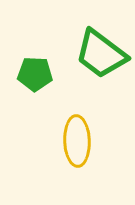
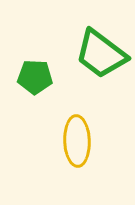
green pentagon: moved 3 px down
